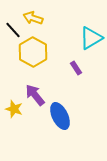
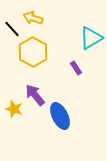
black line: moved 1 px left, 1 px up
